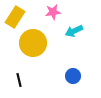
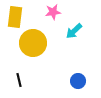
yellow rectangle: rotated 25 degrees counterclockwise
cyan arrow: rotated 18 degrees counterclockwise
blue circle: moved 5 px right, 5 px down
